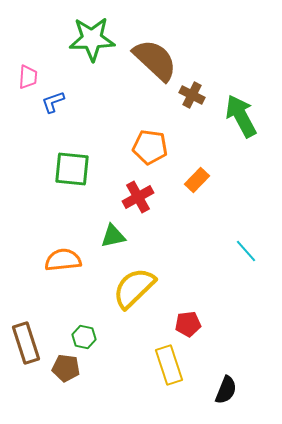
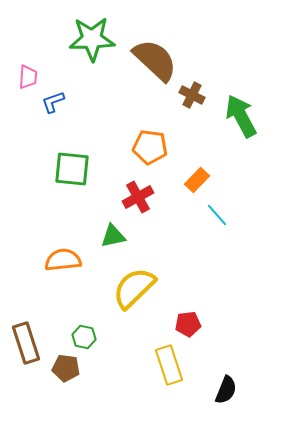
cyan line: moved 29 px left, 36 px up
